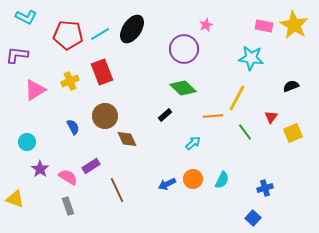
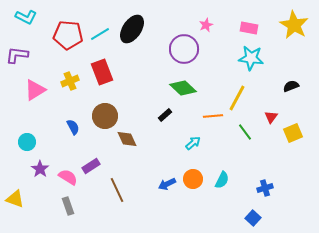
pink rectangle: moved 15 px left, 2 px down
